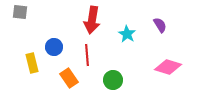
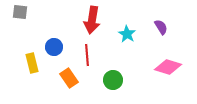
purple semicircle: moved 1 px right, 2 px down
